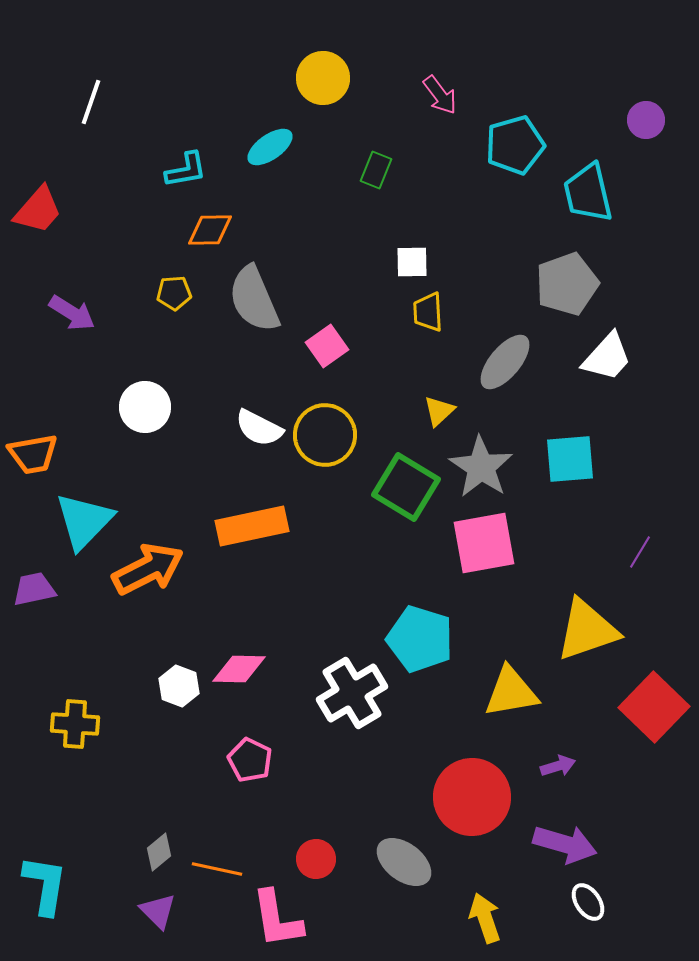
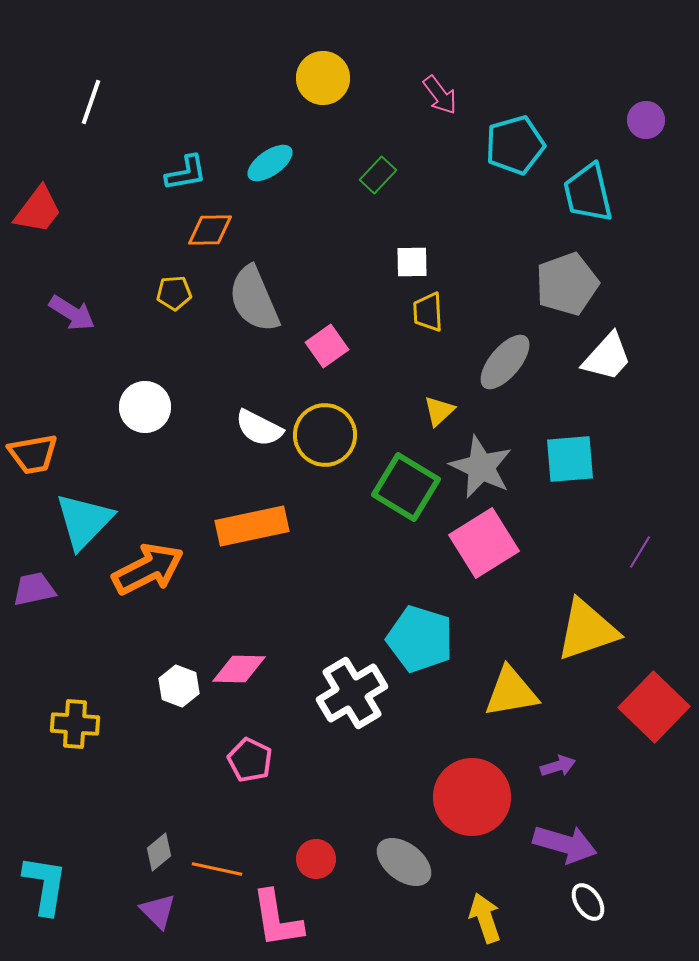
cyan ellipse at (270, 147): moved 16 px down
cyan L-shape at (186, 170): moved 3 px down
green rectangle at (376, 170): moved 2 px right, 5 px down; rotated 21 degrees clockwise
red trapezoid at (38, 210): rotated 4 degrees counterclockwise
gray star at (481, 467): rotated 8 degrees counterclockwise
pink square at (484, 543): rotated 22 degrees counterclockwise
